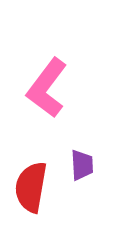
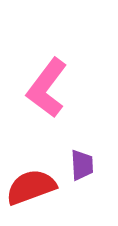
red semicircle: rotated 60 degrees clockwise
